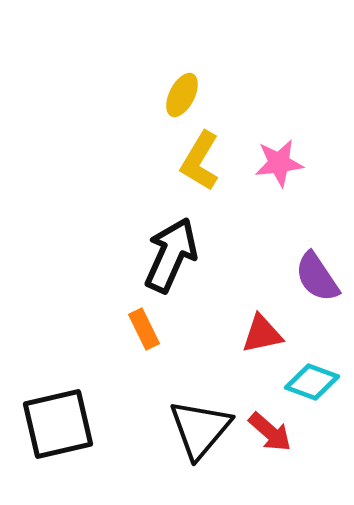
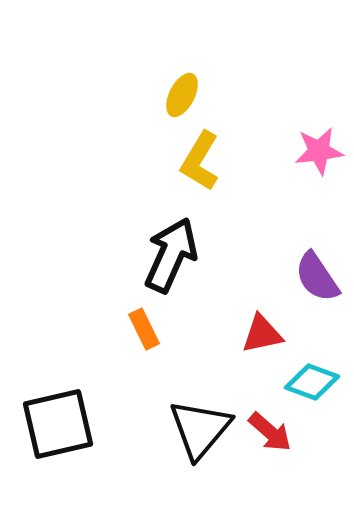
pink star: moved 40 px right, 12 px up
